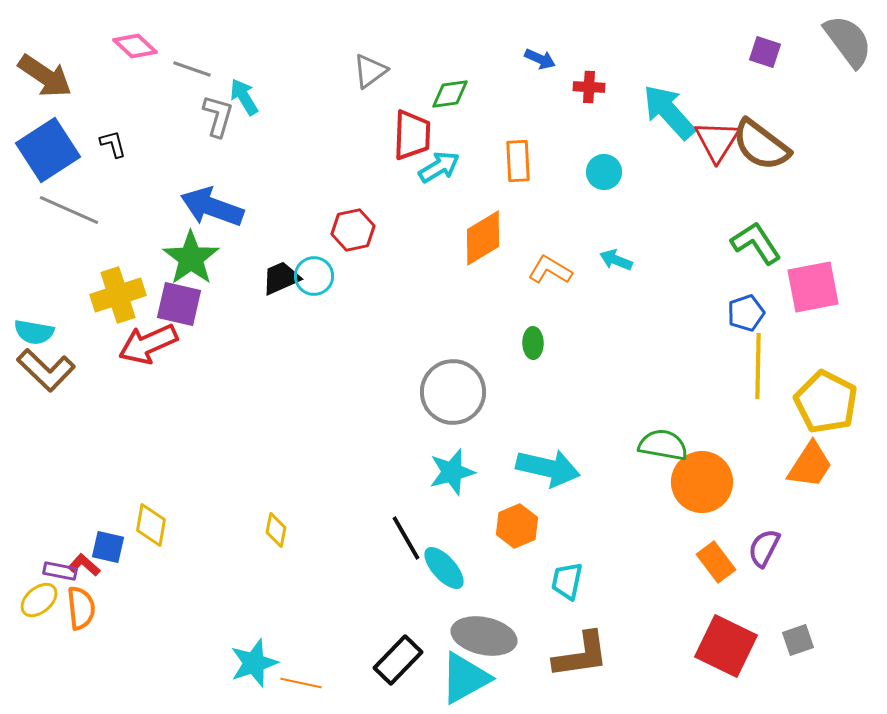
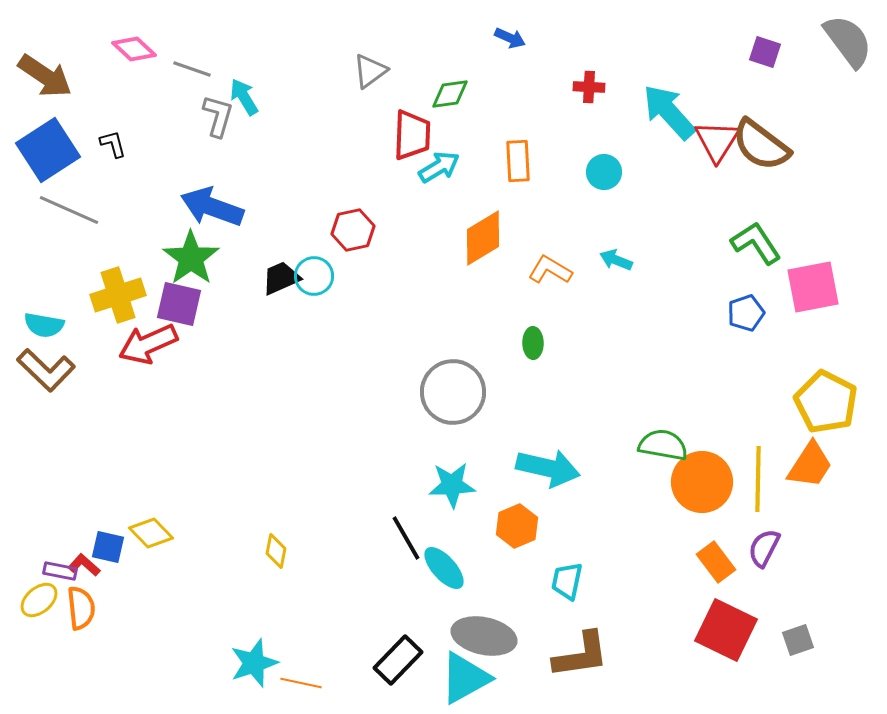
pink diamond at (135, 46): moved 1 px left, 3 px down
blue arrow at (540, 59): moved 30 px left, 21 px up
cyan semicircle at (34, 332): moved 10 px right, 7 px up
yellow line at (758, 366): moved 113 px down
cyan star at (452, 472): moved 13 px down; rotated 12 degrees clockwise
yellow diamond at (151, 525): moved 8 px down; rotated 54 degrees counterclockwise
yellow diamond at (276, 530): moved 21 px down
red square at (726, 646): moved 16 px up
